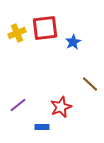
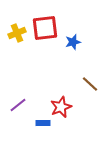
blue star: rotated 14 degrees clockwise
blue rectangle: moved 1 px right, 4 px up
